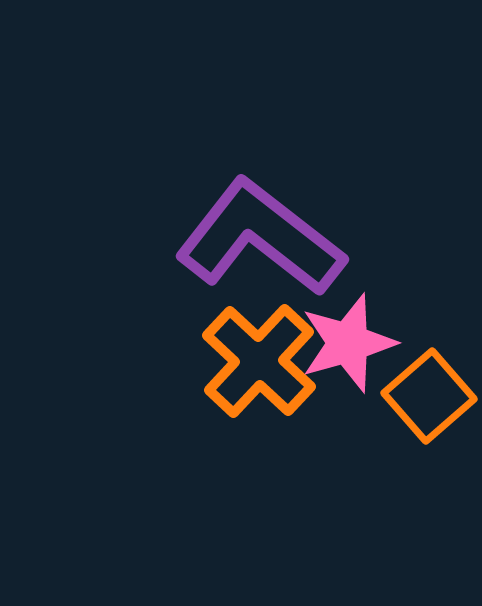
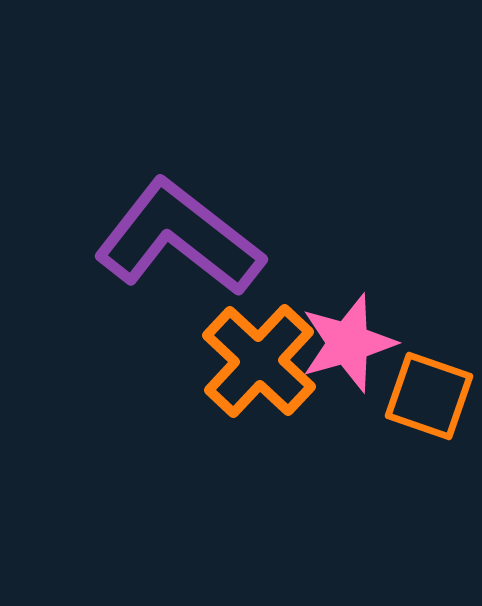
purple L-shape: moved 81 px left
orange square: rotated 30 degrees counterclockwise
